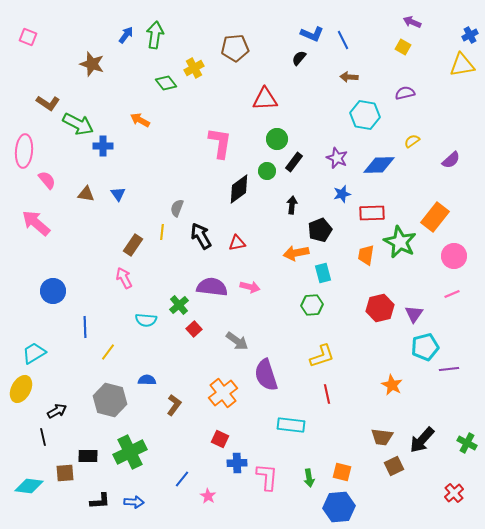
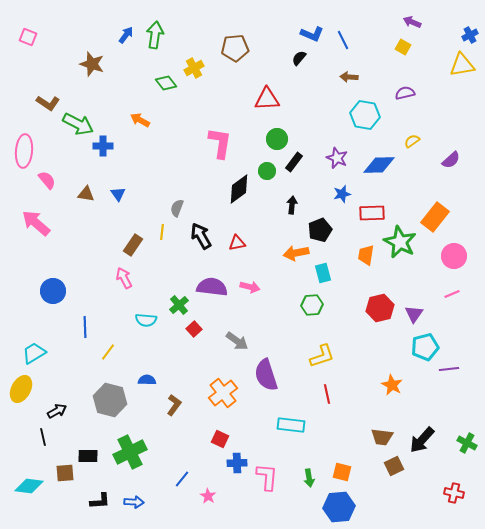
red triangle at (265, 99): moved 2 px right
red cross at (454, 493): rotated 36 degrees counterclockwise
